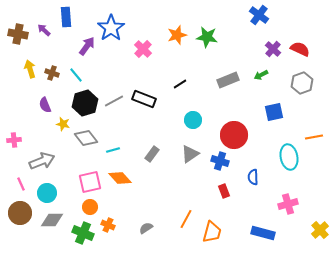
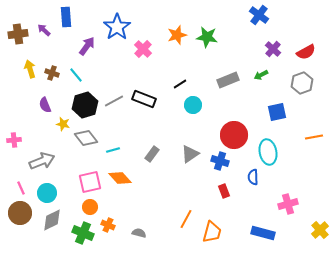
blue star at (111, 28): moved 6 px right, 1 px up
brown cross at (18, 34): rotated 18 degrees counterclockwise
red semicircle at (300, 49): moved 6 px right, 3 px down; rotated 126 degrees clockwise
black hexagon at (85, 103): moved 2 px down
blue square at (274, 112): moved 3 px right
cyan circle at (193, 120): moved 15 px up
cyan ellipse at (289, 157): moved 21 px left, 5 px up
pink line at (21, 184): moved 4 px down
gray diamond at (52, 220): rotated 25 degrees counterclockwise
gray semicircle at (146, 228): moved 7 px left, 5 px down; rotated 48 degrees clockwise
